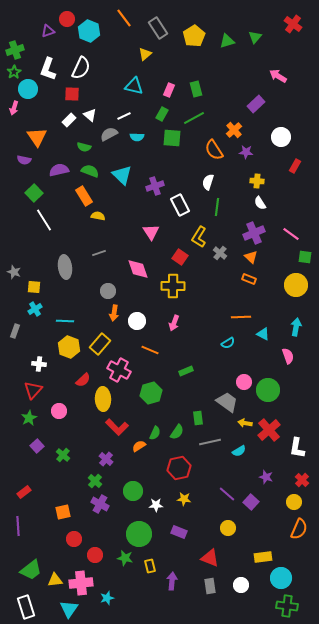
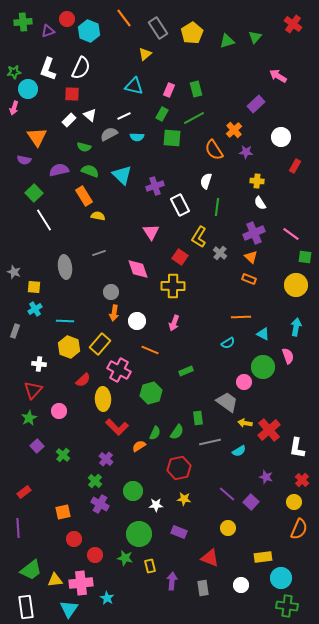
yellow pentagon at (194, 36): moved 2 px left, 3 px up
green cross at (15, 50): moved 8 px right, 28 px up; rotated 12 degrees clockwise
green star at (14, 72): rotated 24 degrees clockwise
white semicircle at (208, 182): moved 2 px left, 1 px up
gray circle at (108, 291): moved 3 px right, 1 px down
green circle at (268, 390): moved 5 px left, 23 px up
purple line at (18, 526): moved 2 px down
gray rectangle at (210, 586): moved 7 px left, 2 px down
cyan star at (107, 598): rotated 24 degrees counterclockwise
white rectangle at (26, 607): rotated 10 degrees clockwise
